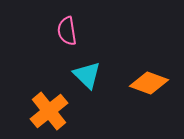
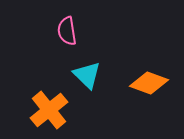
orange cross: moved 1 px up
